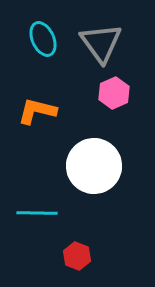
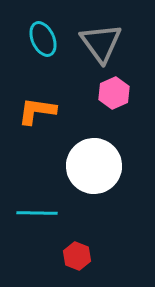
orange L-shape: rotated 6 degrees counterclockwise
